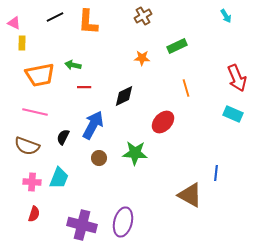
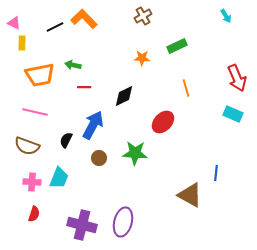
black line: moved 10 px down
orange L-shape: moved 4 px left, 3 px up; rotated 132 degrees clockwise
black semicircle: moved 3 px right, 3 px down
